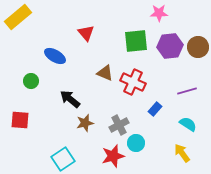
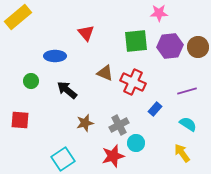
blue ellipse: rotated 30 degrees counterclockwise
black arrow: moved 3 px left, 9 px up
